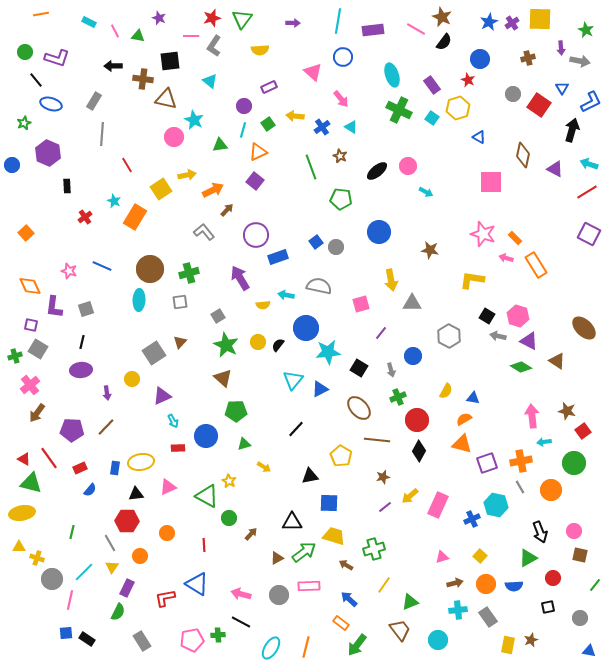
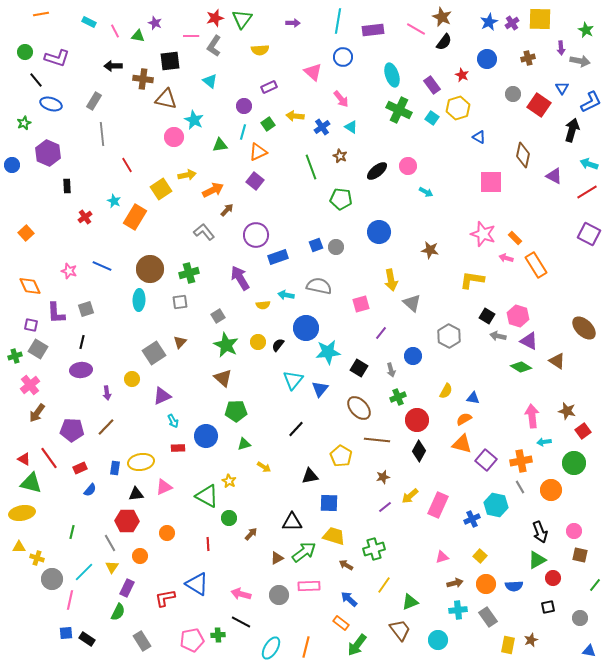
purple star at (159, 18): moved 4 px left, 5 px down
red star at (212, 18): moved 3 px right
blue circle at (480, 59): moved 7 px right
red star at (468, 80): moved 6 px left, 5 px up
cyan line at (243, 130): moved 2 px down
gray line at (102, 134): rotated 10 degrees counterclockwise
purple triangle at (555, 169): moved 1 px left, 7 px down
blue square at (316, 242): moved 3 px down; rotated 16 degrees clockwise
gray triangle at (412, 303): rotated 42 degrees clockwise
purple L-shape at (54, 307): moved 2 px right, 6 px down; rotated 10 degrees counterclockwise
blue triangle at (320, 389): rotated 24 degrees counterclockwise
purple square at (487, 463): moved 1 px left, 3 px up; rotated 30 degrees counterclockwise
pink triangle at (168, 487): moved 4 px left
red line at (204, 545): moved 4 px right, 1 px up
green triangle at (528, 558): moved 9 px right, 2 px down
